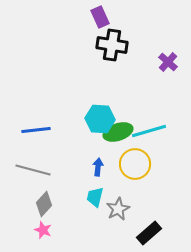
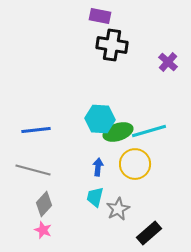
purple rectangle: moved 1 px up; rotated 55 degrees counterclockwise
